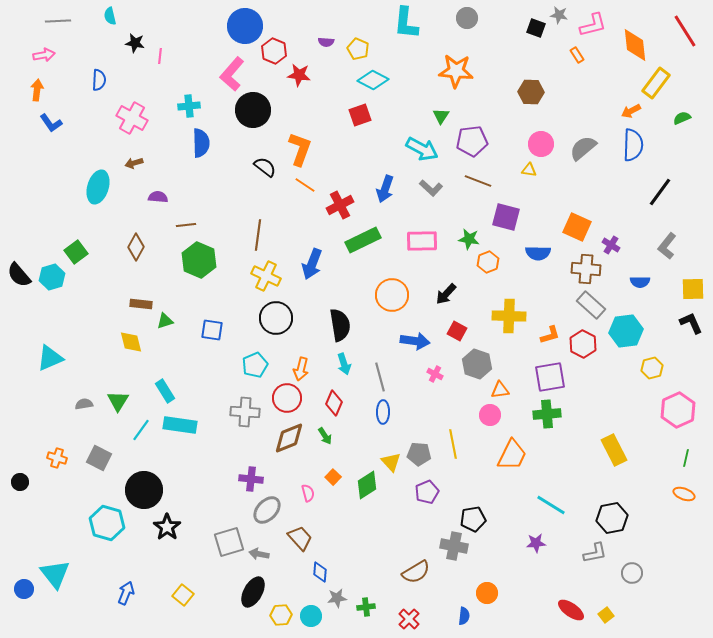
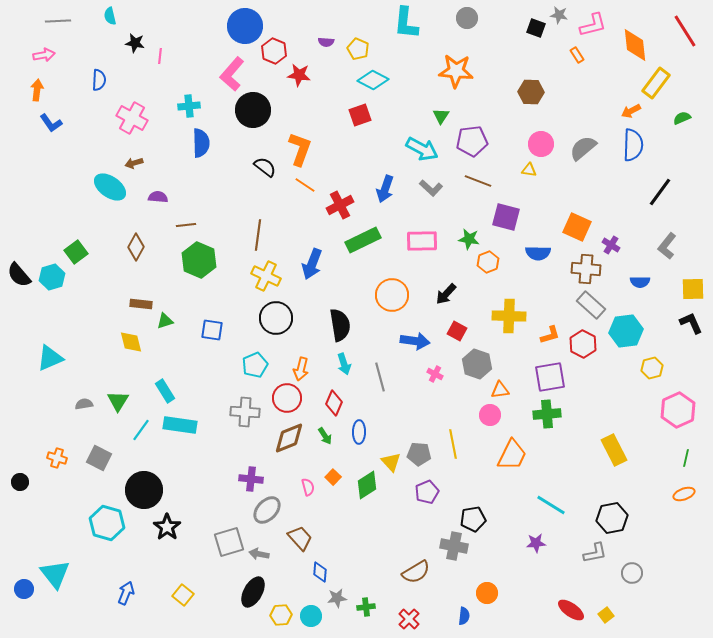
cyan ellipse at (98, 187): moved 12 px right; rotated 72 degrees counterclockwise
blue ellipse at (383, 412): moved 24 px left, 20 px down
pink semicircle at (308, 493): moved 6 px up
orange ellipse at (684, 494): rotated 40 degrees counterclockwise
